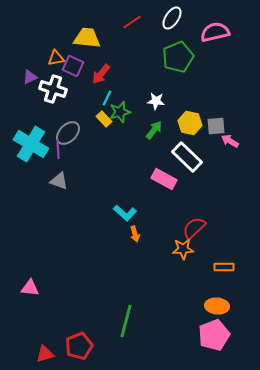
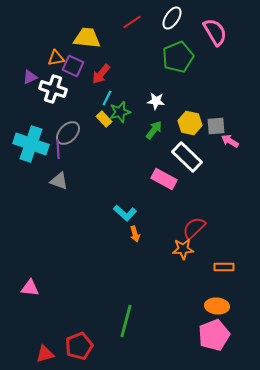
pink semicircle: rotated 72 degrees clockwise
cyan cross: rotated 12 degrees counterclockwise
